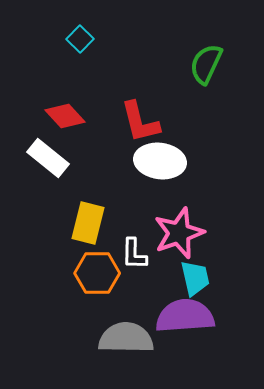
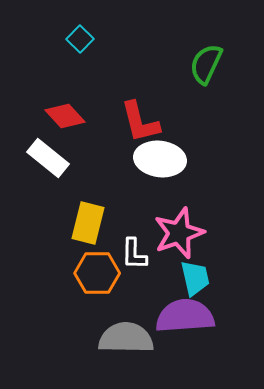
white ellipse: moved 2 px up
